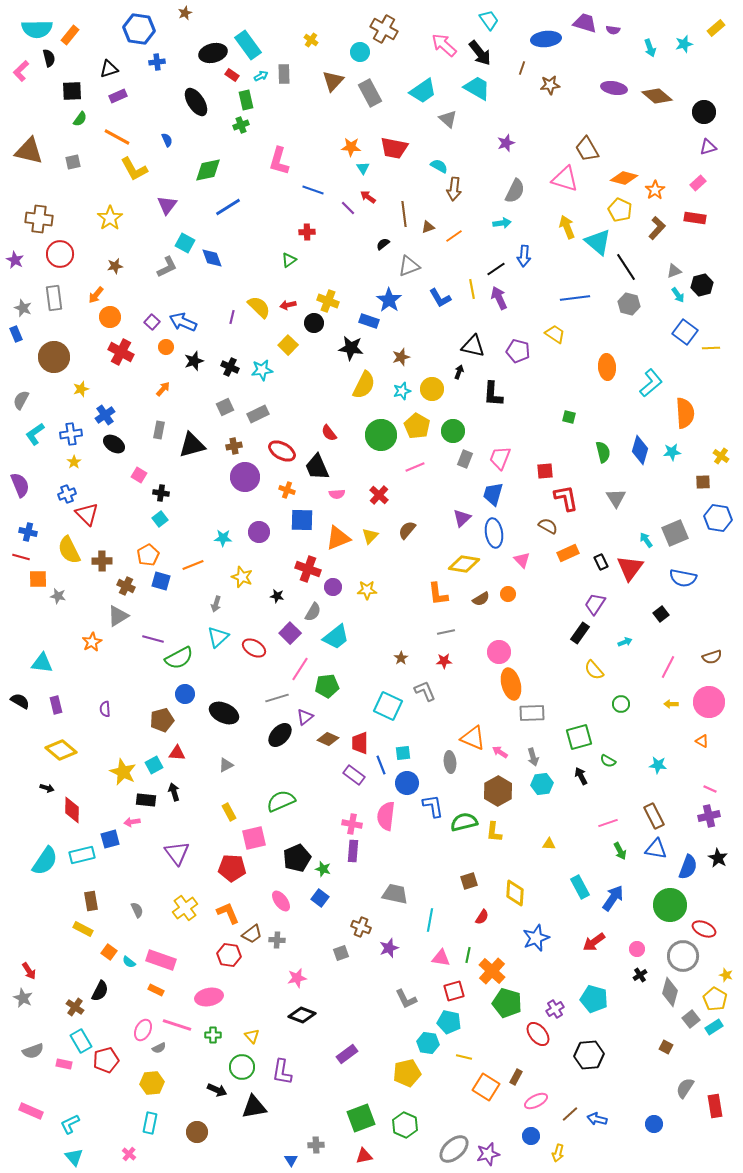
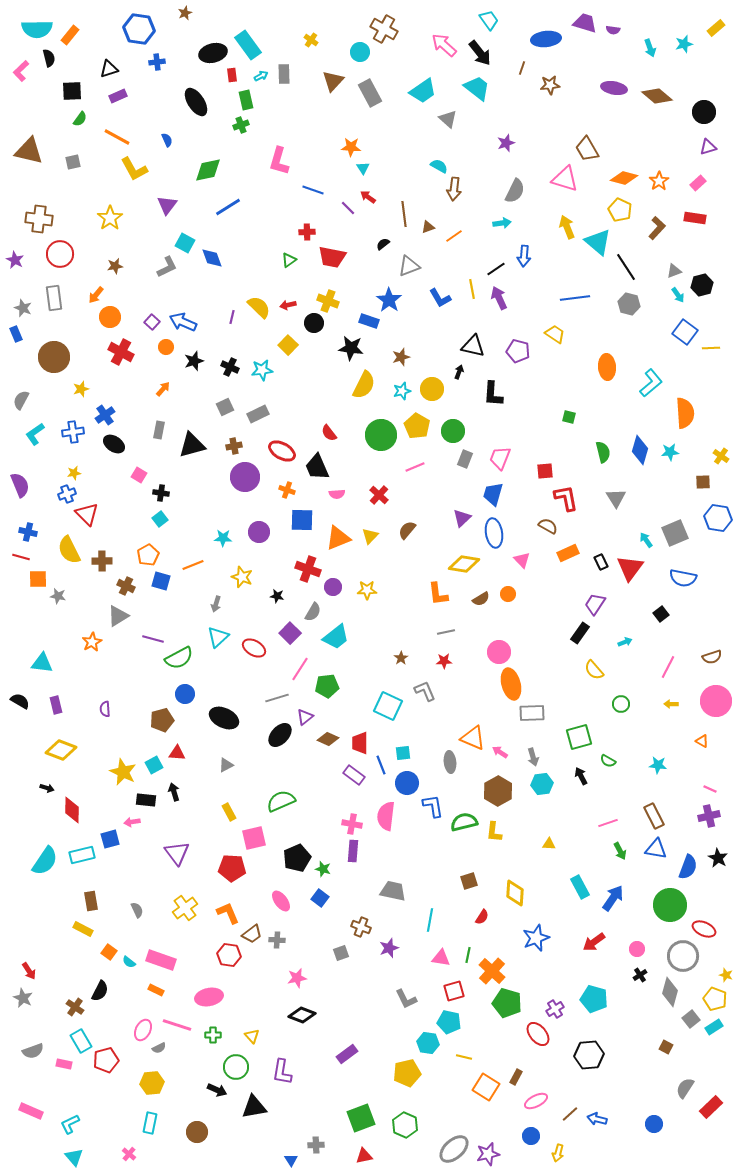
red rectangle at (232, 75): rotated 48 degrees clockwise
cyan trapezoid at (477, 88): rotated 8 degrees clockwise
red trapezoid at (394, 148): moved 62 px left, 109 px down
orange star at (655, 190): moved 4 px right, 9 px up
blue cross at (71, 434): moved 2 px right, 2 px up
cyan star at (672, 452): moved 2 px left
yellow star at (74, 462): moved 11 px down; rotated 24 degrees clockwise
pink circle at (709, 702): moved 7 px right, 1 px up
black ellipse at (224, 713): moved 5 px down
yellow diamond at (61, 750): rotated 20 degrees counterclockwise
gray trapezoid at (395, 894): moved 2 px left, 3 px up
yellow pentagon at (715, 999): rotated 10 degrees counterclockwise
green circle at (242, 1067): moved 6 px left
red rectangle at (715, 1106): moved 4 px left, 1 px down; rotated 55 degrees clockwise
